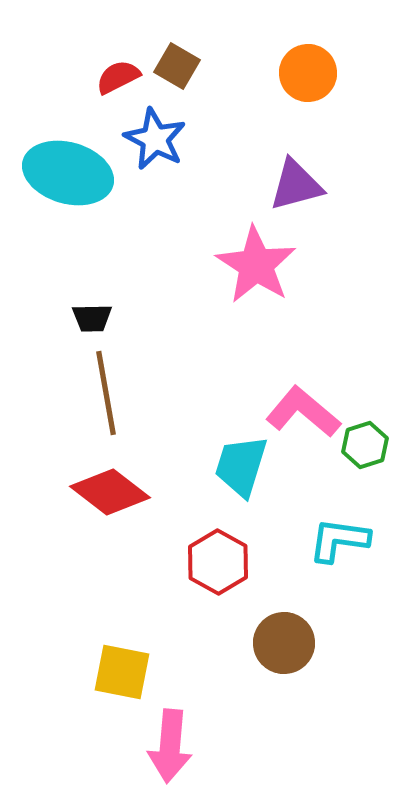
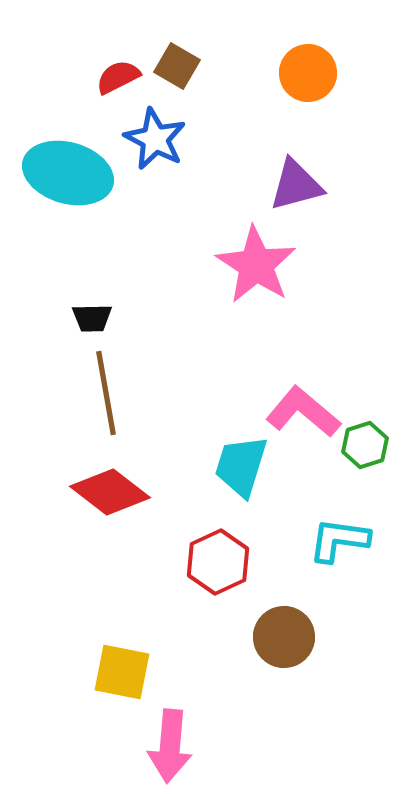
red hexagon: rotated 6 degrees clockwise
brown circle: moved 6 px up
